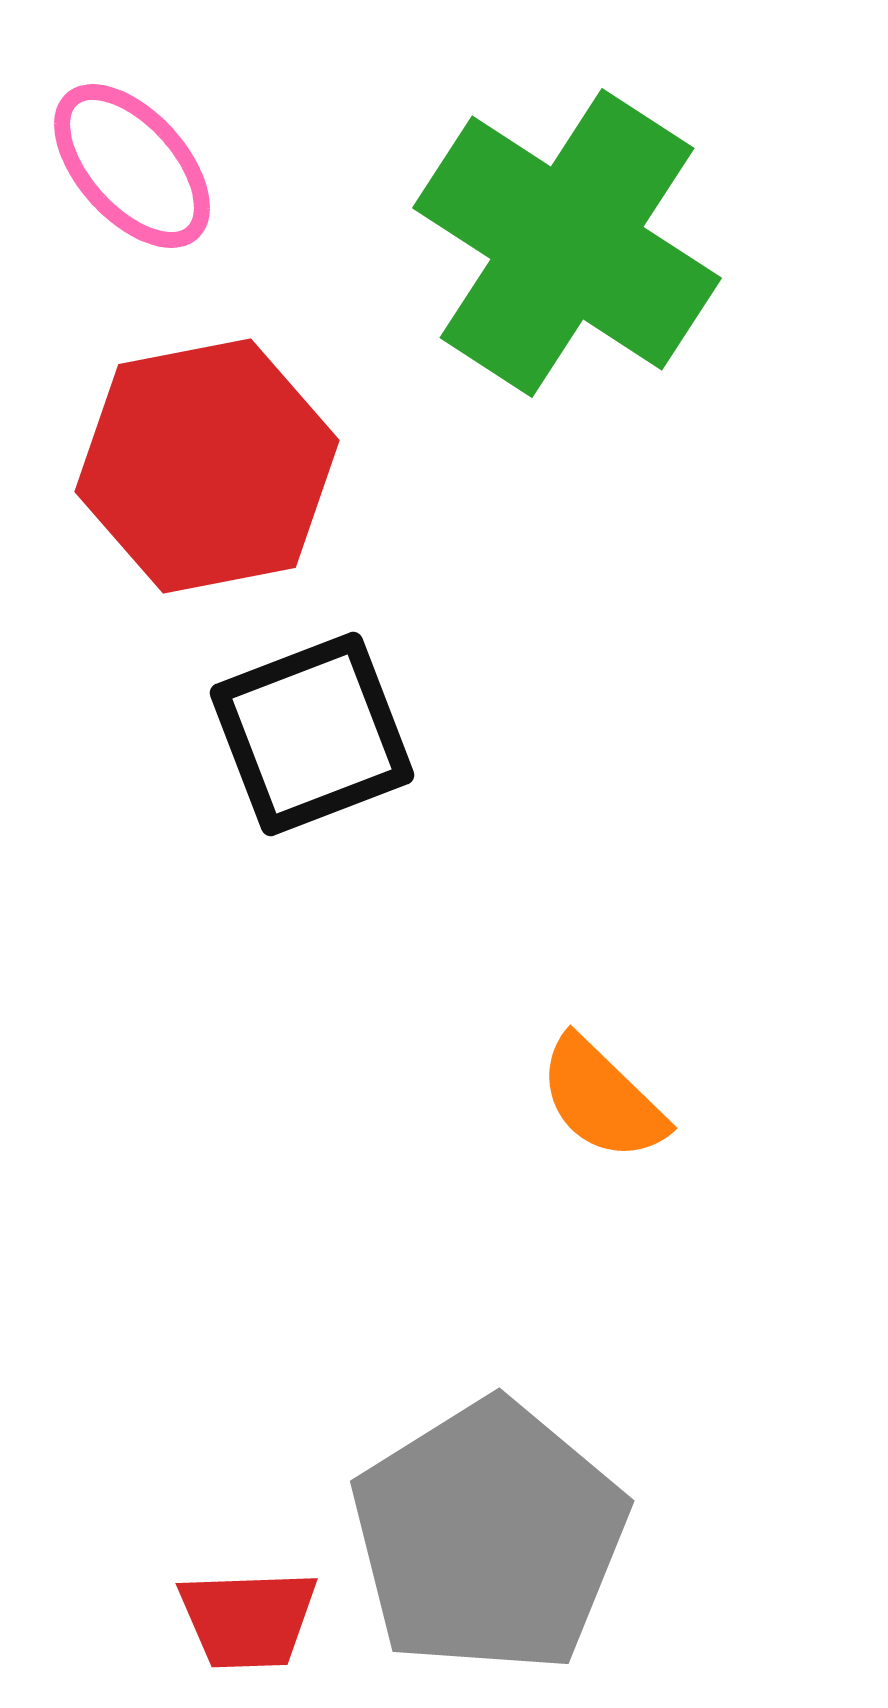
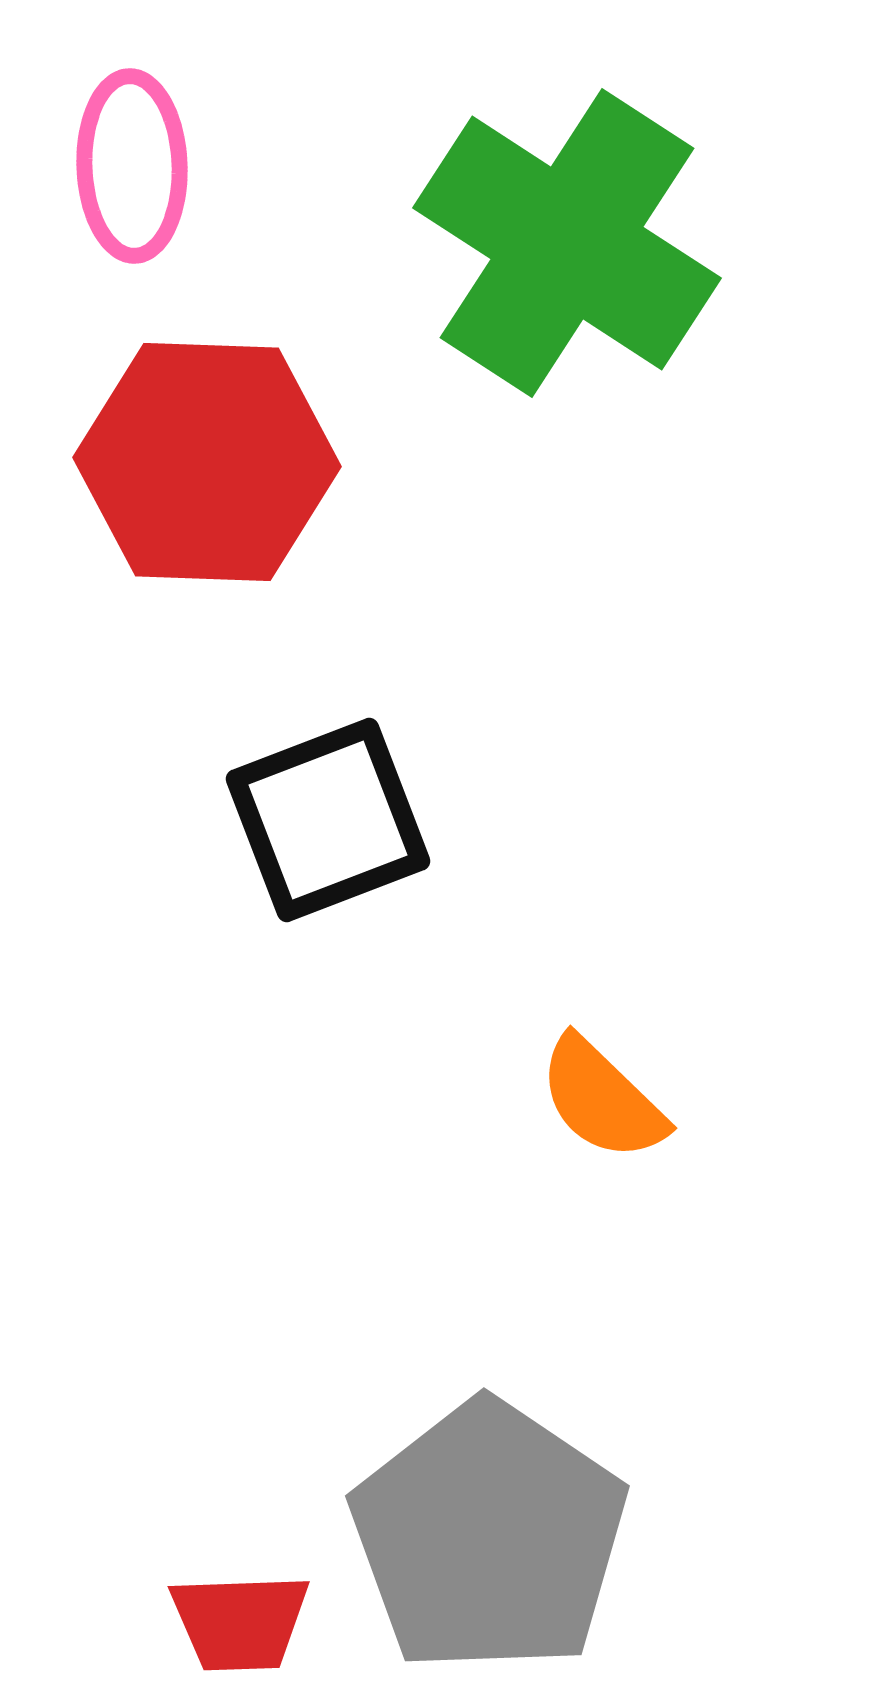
pink ellipse: rotated 40 degrees clockwise
red hexagon: moved 4 px up; rotated 13 degrees clockwise
black square: moved 16 px right, 86 px down
gray pentagon: rotated 6 degrees counterclockwise
red trapezoid: moved 8 px left, 3 px down
